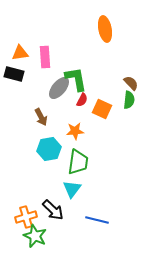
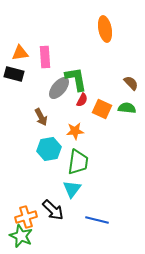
green semicircle: moved 2 px left, 8 px down; rotated 90 degrees counterclockwise
green star: moved 14 px left
